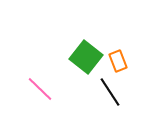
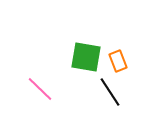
green square: rotated 28 degrees counterclockwise
